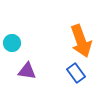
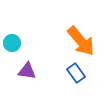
orange arrow: rotated 20 degrees counterclockwise
